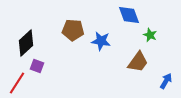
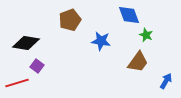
brown pentagon: moved 3 px left, 10 px up; rotated 25 degrees counterclockwise
green star: moved 4 px left
black diamond: rotated 52 degrees clockwise
purple square: rotated 16 degrees clockwise
red line: rotated 40 degrees clockwise
